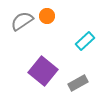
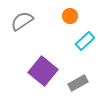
orange circle: moved 23 px right
